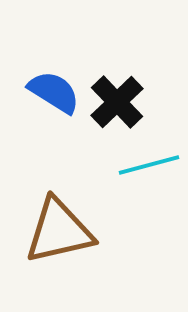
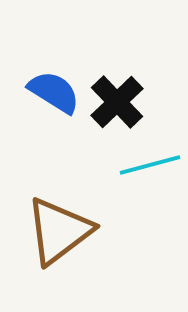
cyan line: moved 1 px right
brown triangle: rotated 24 degrees counterclockwise
